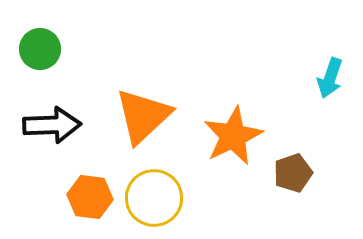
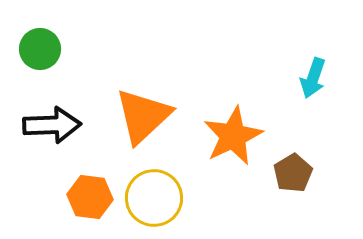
cyan arrow: moved 17 px left
brown pentagon: rotated 12 degrees counterclockwise
